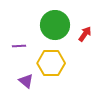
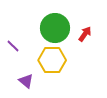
green circle: moved 3 px down
purple line: moved 6 px left; rotated 48 degrees clockwise
yellow hexagon: moved 1 px right, 3 px up
